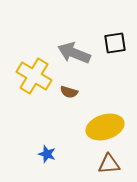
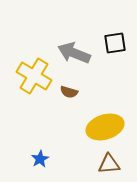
blue star: moved 7 px left, 5 px down; rotated 24 degrees clockwise
